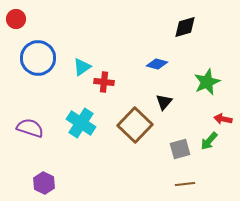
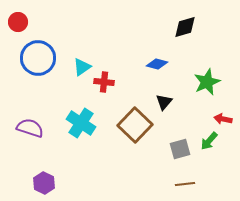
red circle: moved 2 px right, 3 px down
